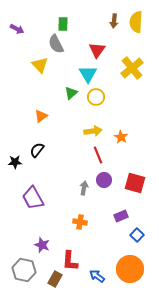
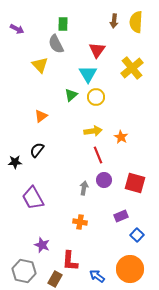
green triangle: moved 2 px down
gray hexagon: moved 1 px down
